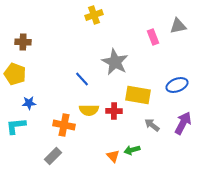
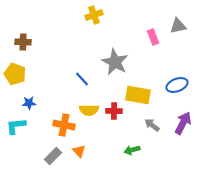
orange triangle: moved 34 px left, 5 px up
